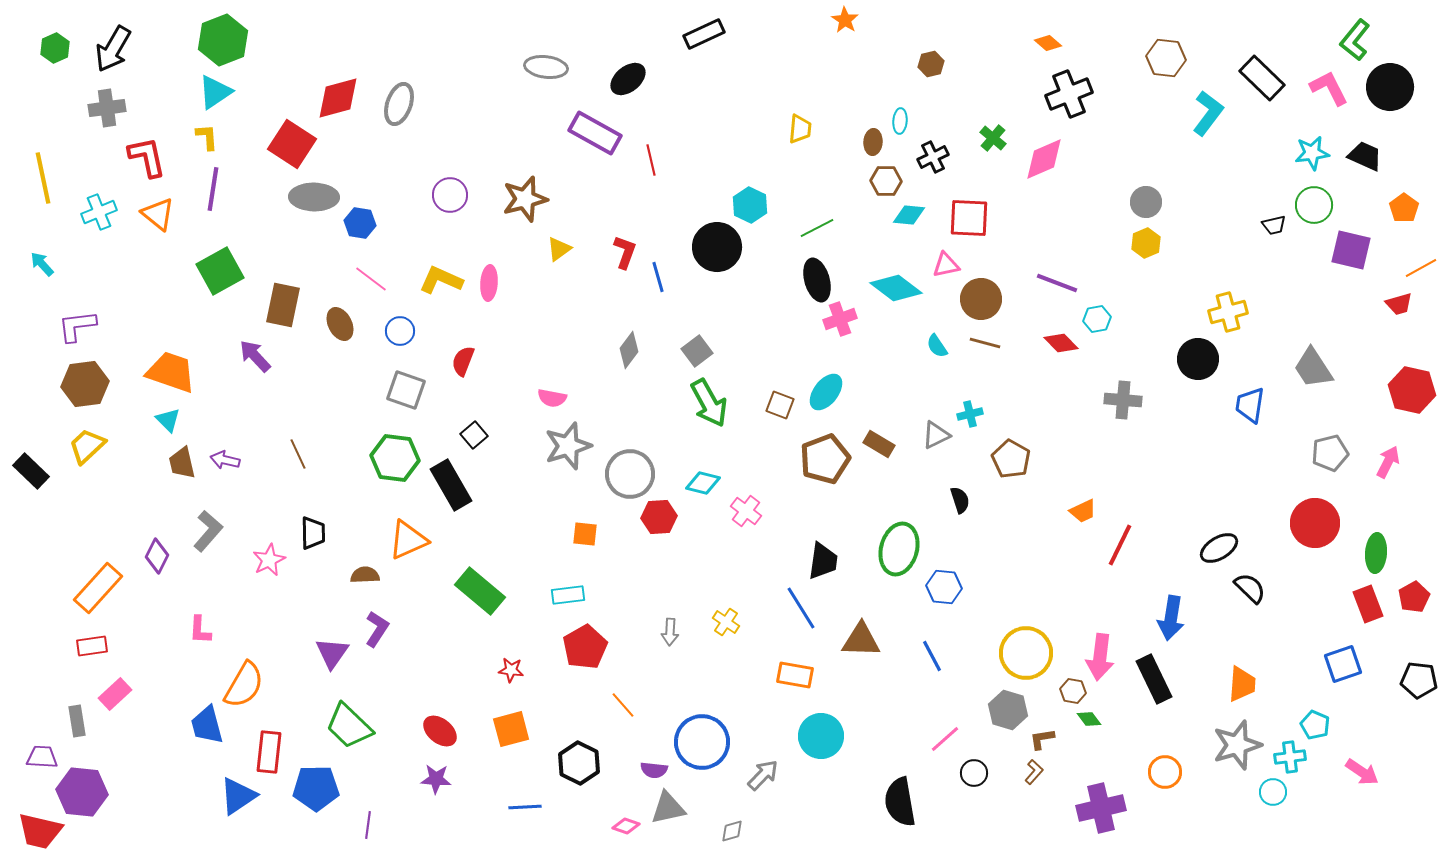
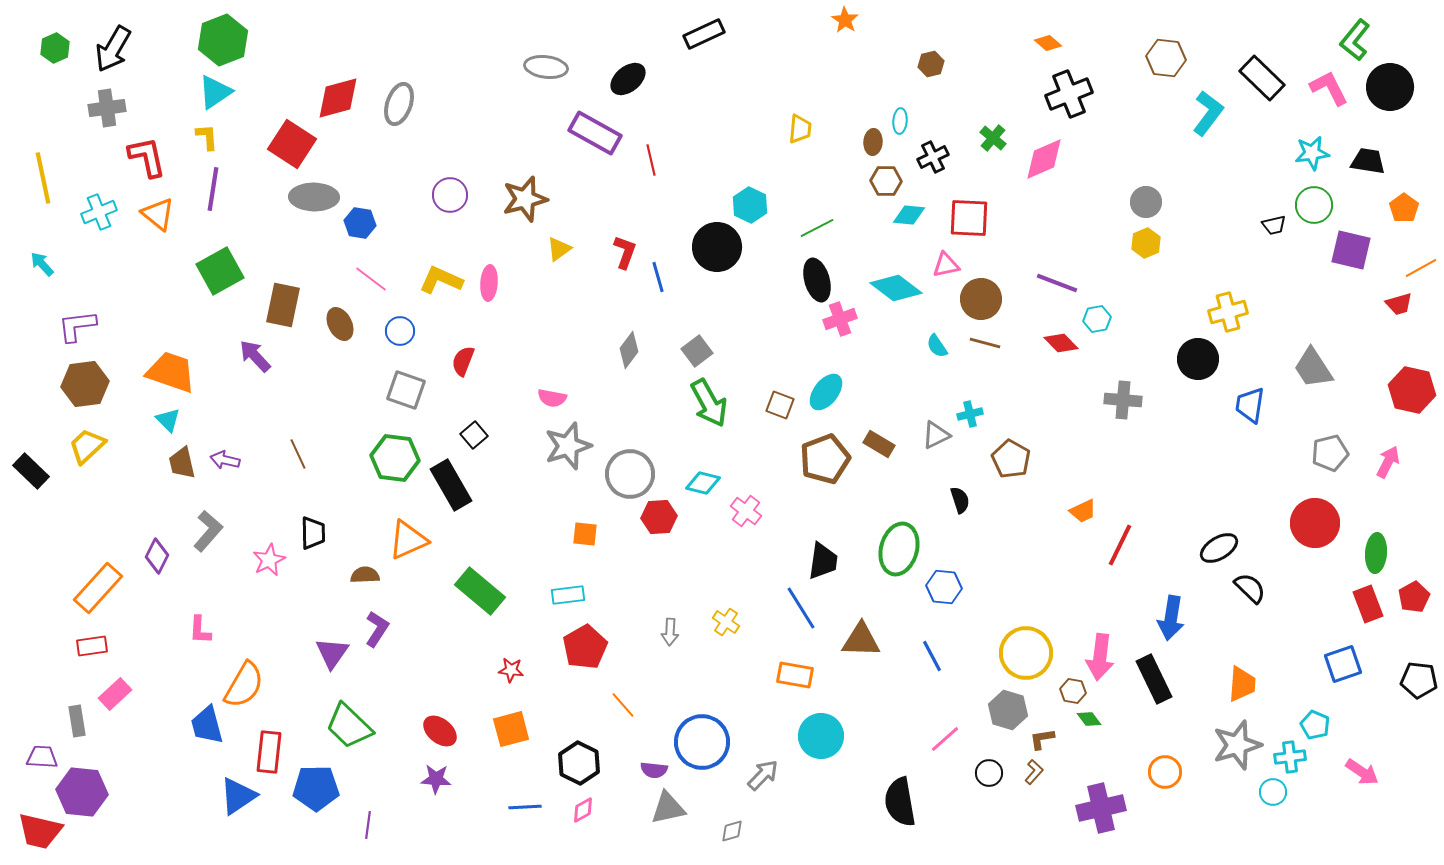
black trapezoid at (1365, 156): moved 3 px right, 5 px down; rotated 15 degrees counterclockwise
black circle at (974, 773): moved 15 px right
pink diamond at (626, 826): moved 43 px left, 16 px up; rotated 48 degrees counterclockwise
